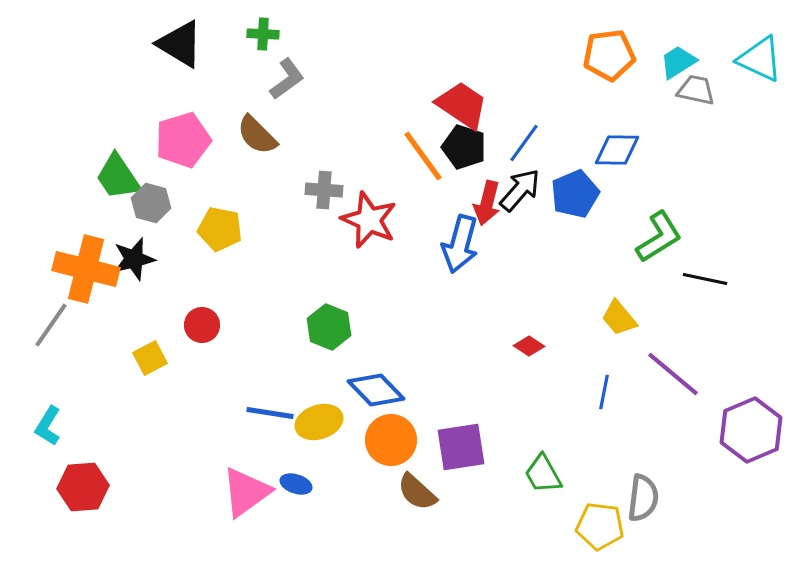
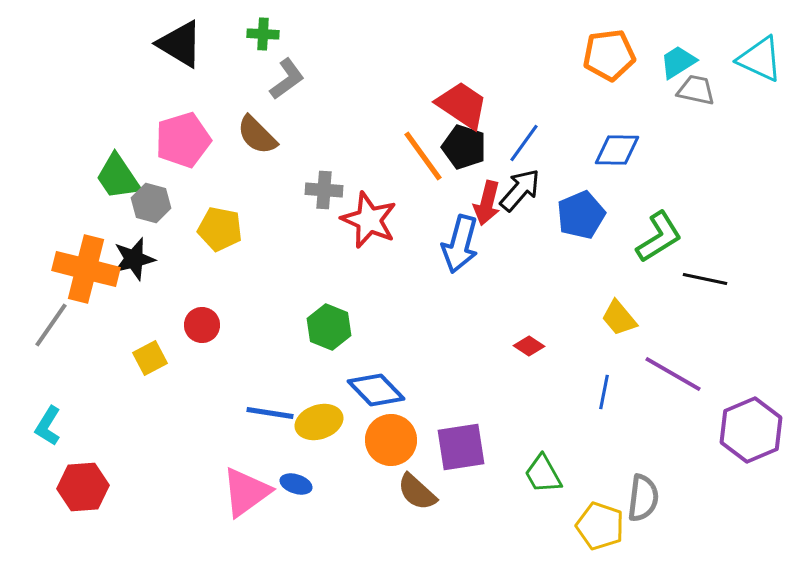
blue pentagon at (575, 194): moved 6 px right, 21 px down
purple line at (673, 374): rotated 10 degrees counterclockwise
yellow pentagon at (600, 526): rotated 12 degrees clockwise
